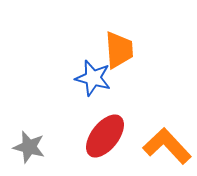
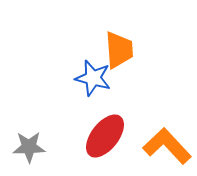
gray star: rotated 16 degrees counterclockwise
